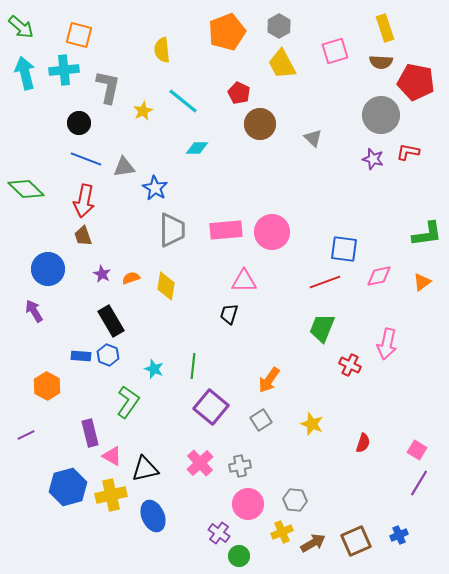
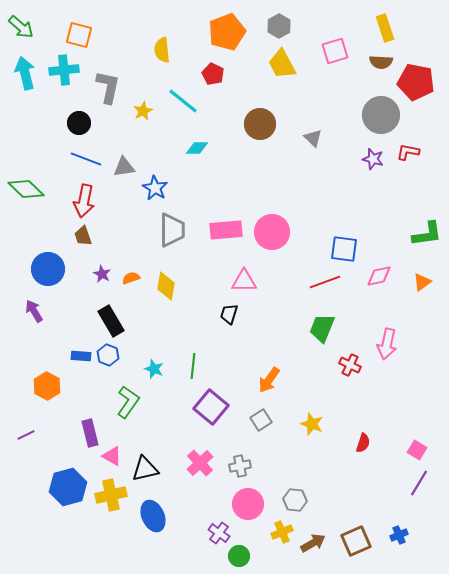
red pentagon at (239, 93): moved 26 px left, 19 px up
